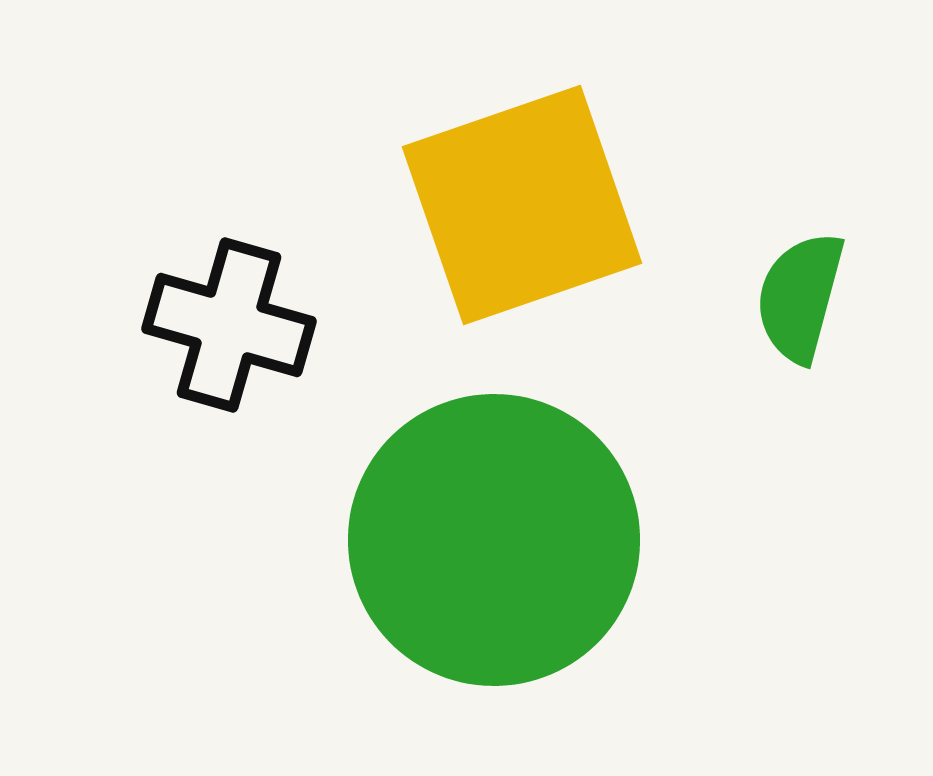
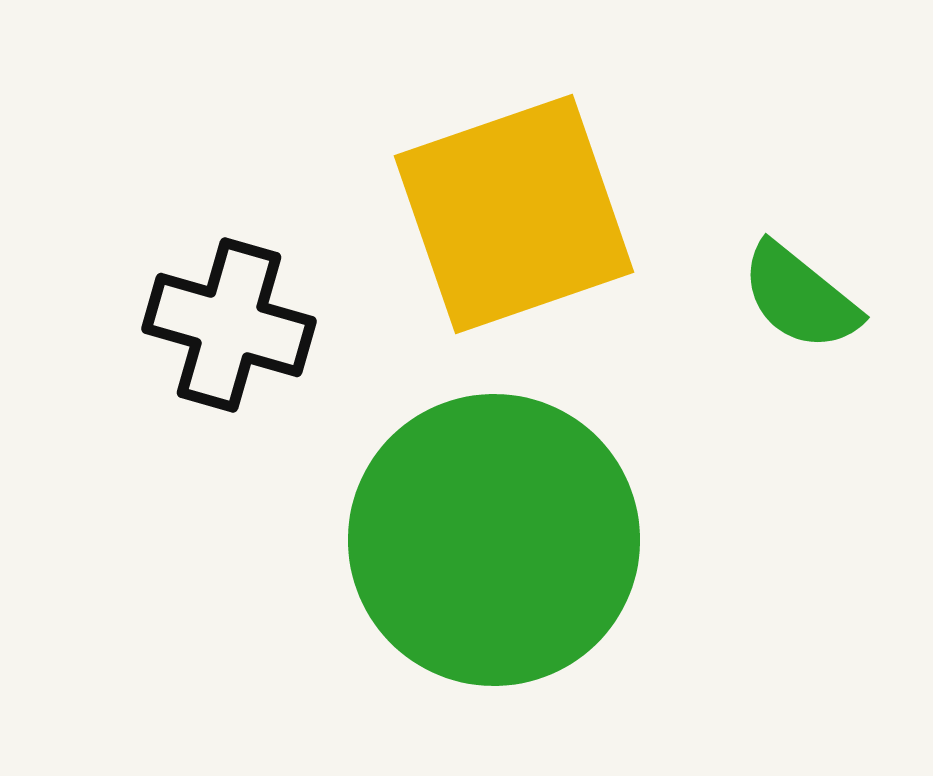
yellow square: moved 8 px left, 9 px down
green semicircle: rotated 66 degrees counterclockwise
